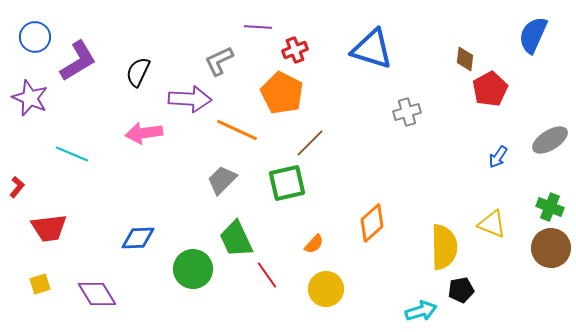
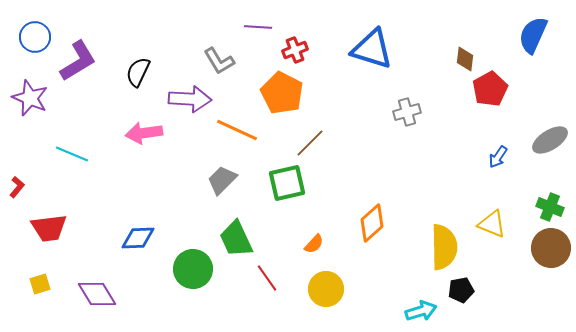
gray L-shape: rotated 96 degrees counterclockwise
red line: moved 3 px down
